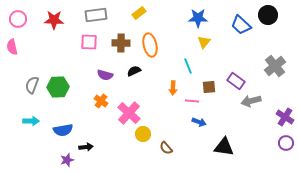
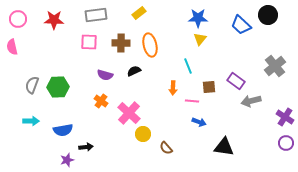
yellow triangle: moved 4 px left, 3 px up
